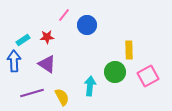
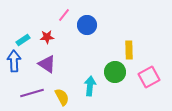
pink square: moved 1 px right, 1 px down
